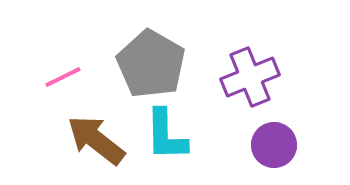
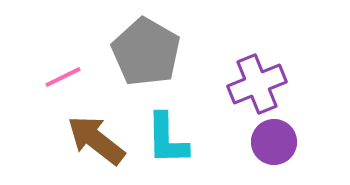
gray pentagon: moved 5 px left, 12 px up
purple cross: moved 7 px right, 7 px down
cyan L-shape: moved 1 px right, 4 px down
purple circle: moved 3 px up
